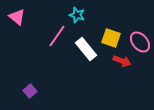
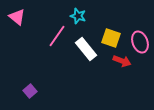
cyan star: moved 1 px right, 1 px down
pink ellipse: rotated 20 degrees clockwise
